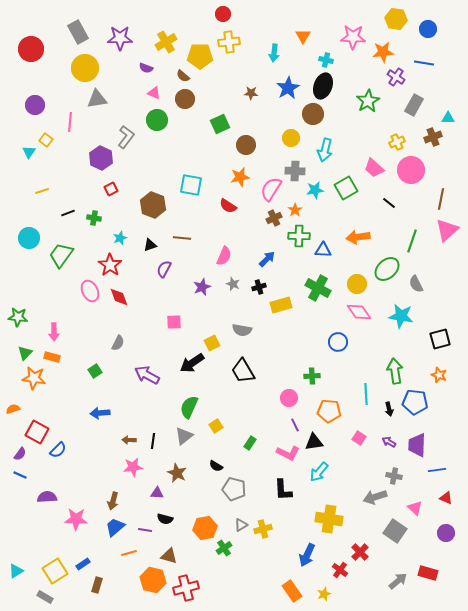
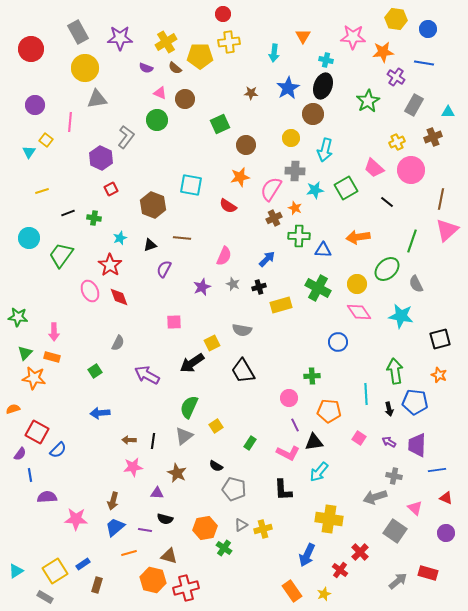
brown semicircle at (183, 76): moved 8 px left, 8 px up
pink triangle at (154, 93): moved 6 px right
cyan triangle at (448, 118): moved 6 px up
black line at (389, 203): moved 2 px left, 1 px up
orange star at (295, 210): moved 2 px up; rotated 16 degrees counterclockwise
blue line at (20, 475): moved 10 px right; rotated 56 degrees clockwise
green cross at (224, 548): rotated 21 degrees counterclockwise
